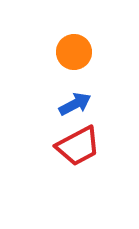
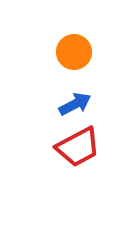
red trapezoid: moved 1 px down
